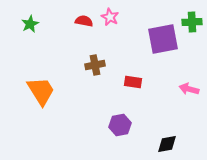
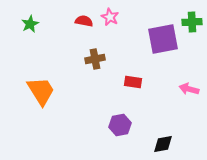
brown cross: moved 6 px up
black diamond: moved 4 px left
